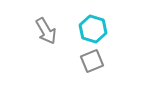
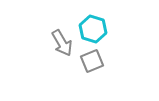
gray arrow: moved 16 px right, 12 px down
